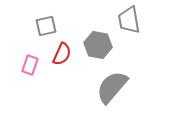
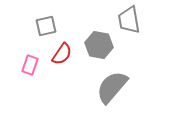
gray hexagon: moved 1 px right
red semicircle: rotated 10 degrees clockwise
